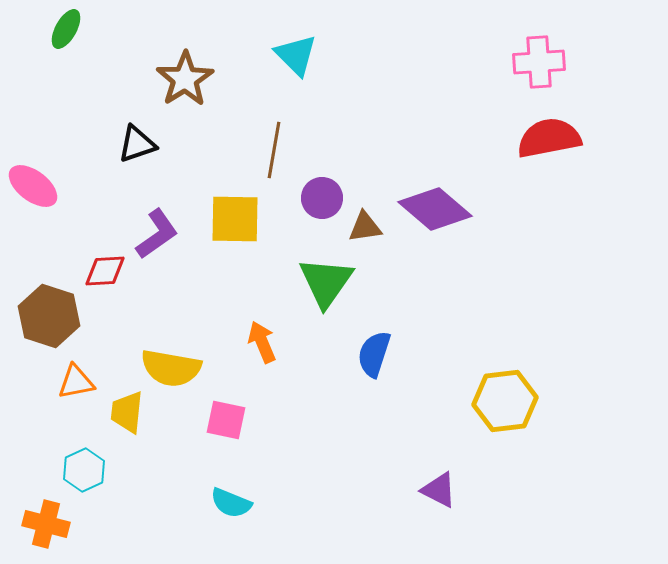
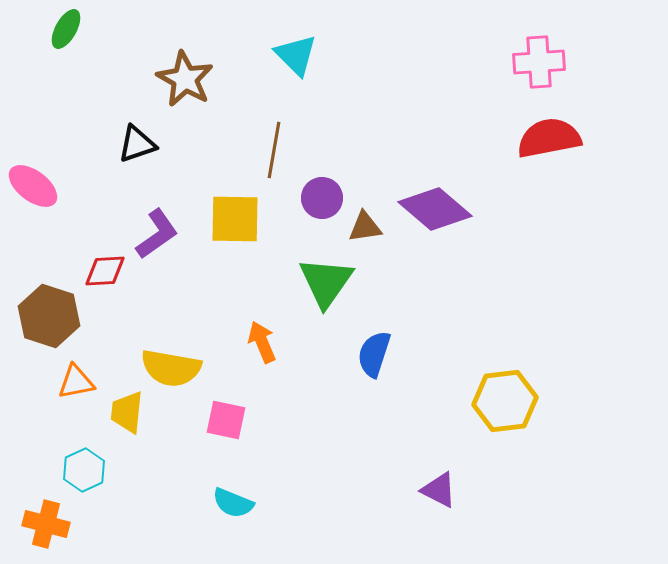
brown star: rotated 10 degrees counterclockwise
cyan semicircle: moved 2 px right
